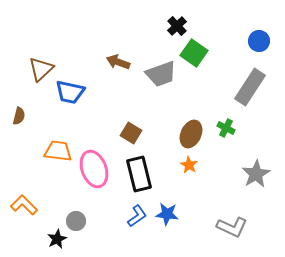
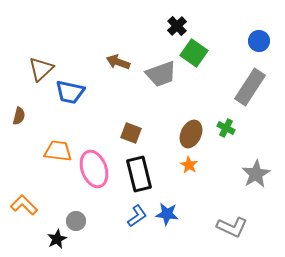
brown square: rotated 10 degrees counterclockwise
